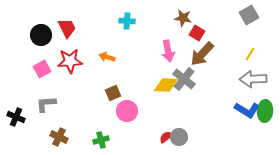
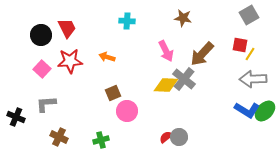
red square: moved 43 px right, 12 px down; rotated 21 degrees counterclockwise
pink arrow: moved 2 px left; rotated 15 degrees counterclockwise
pink square: rotated 18 degrees counterclockwise
green ellipse: rotated 40 degrees clockwise
